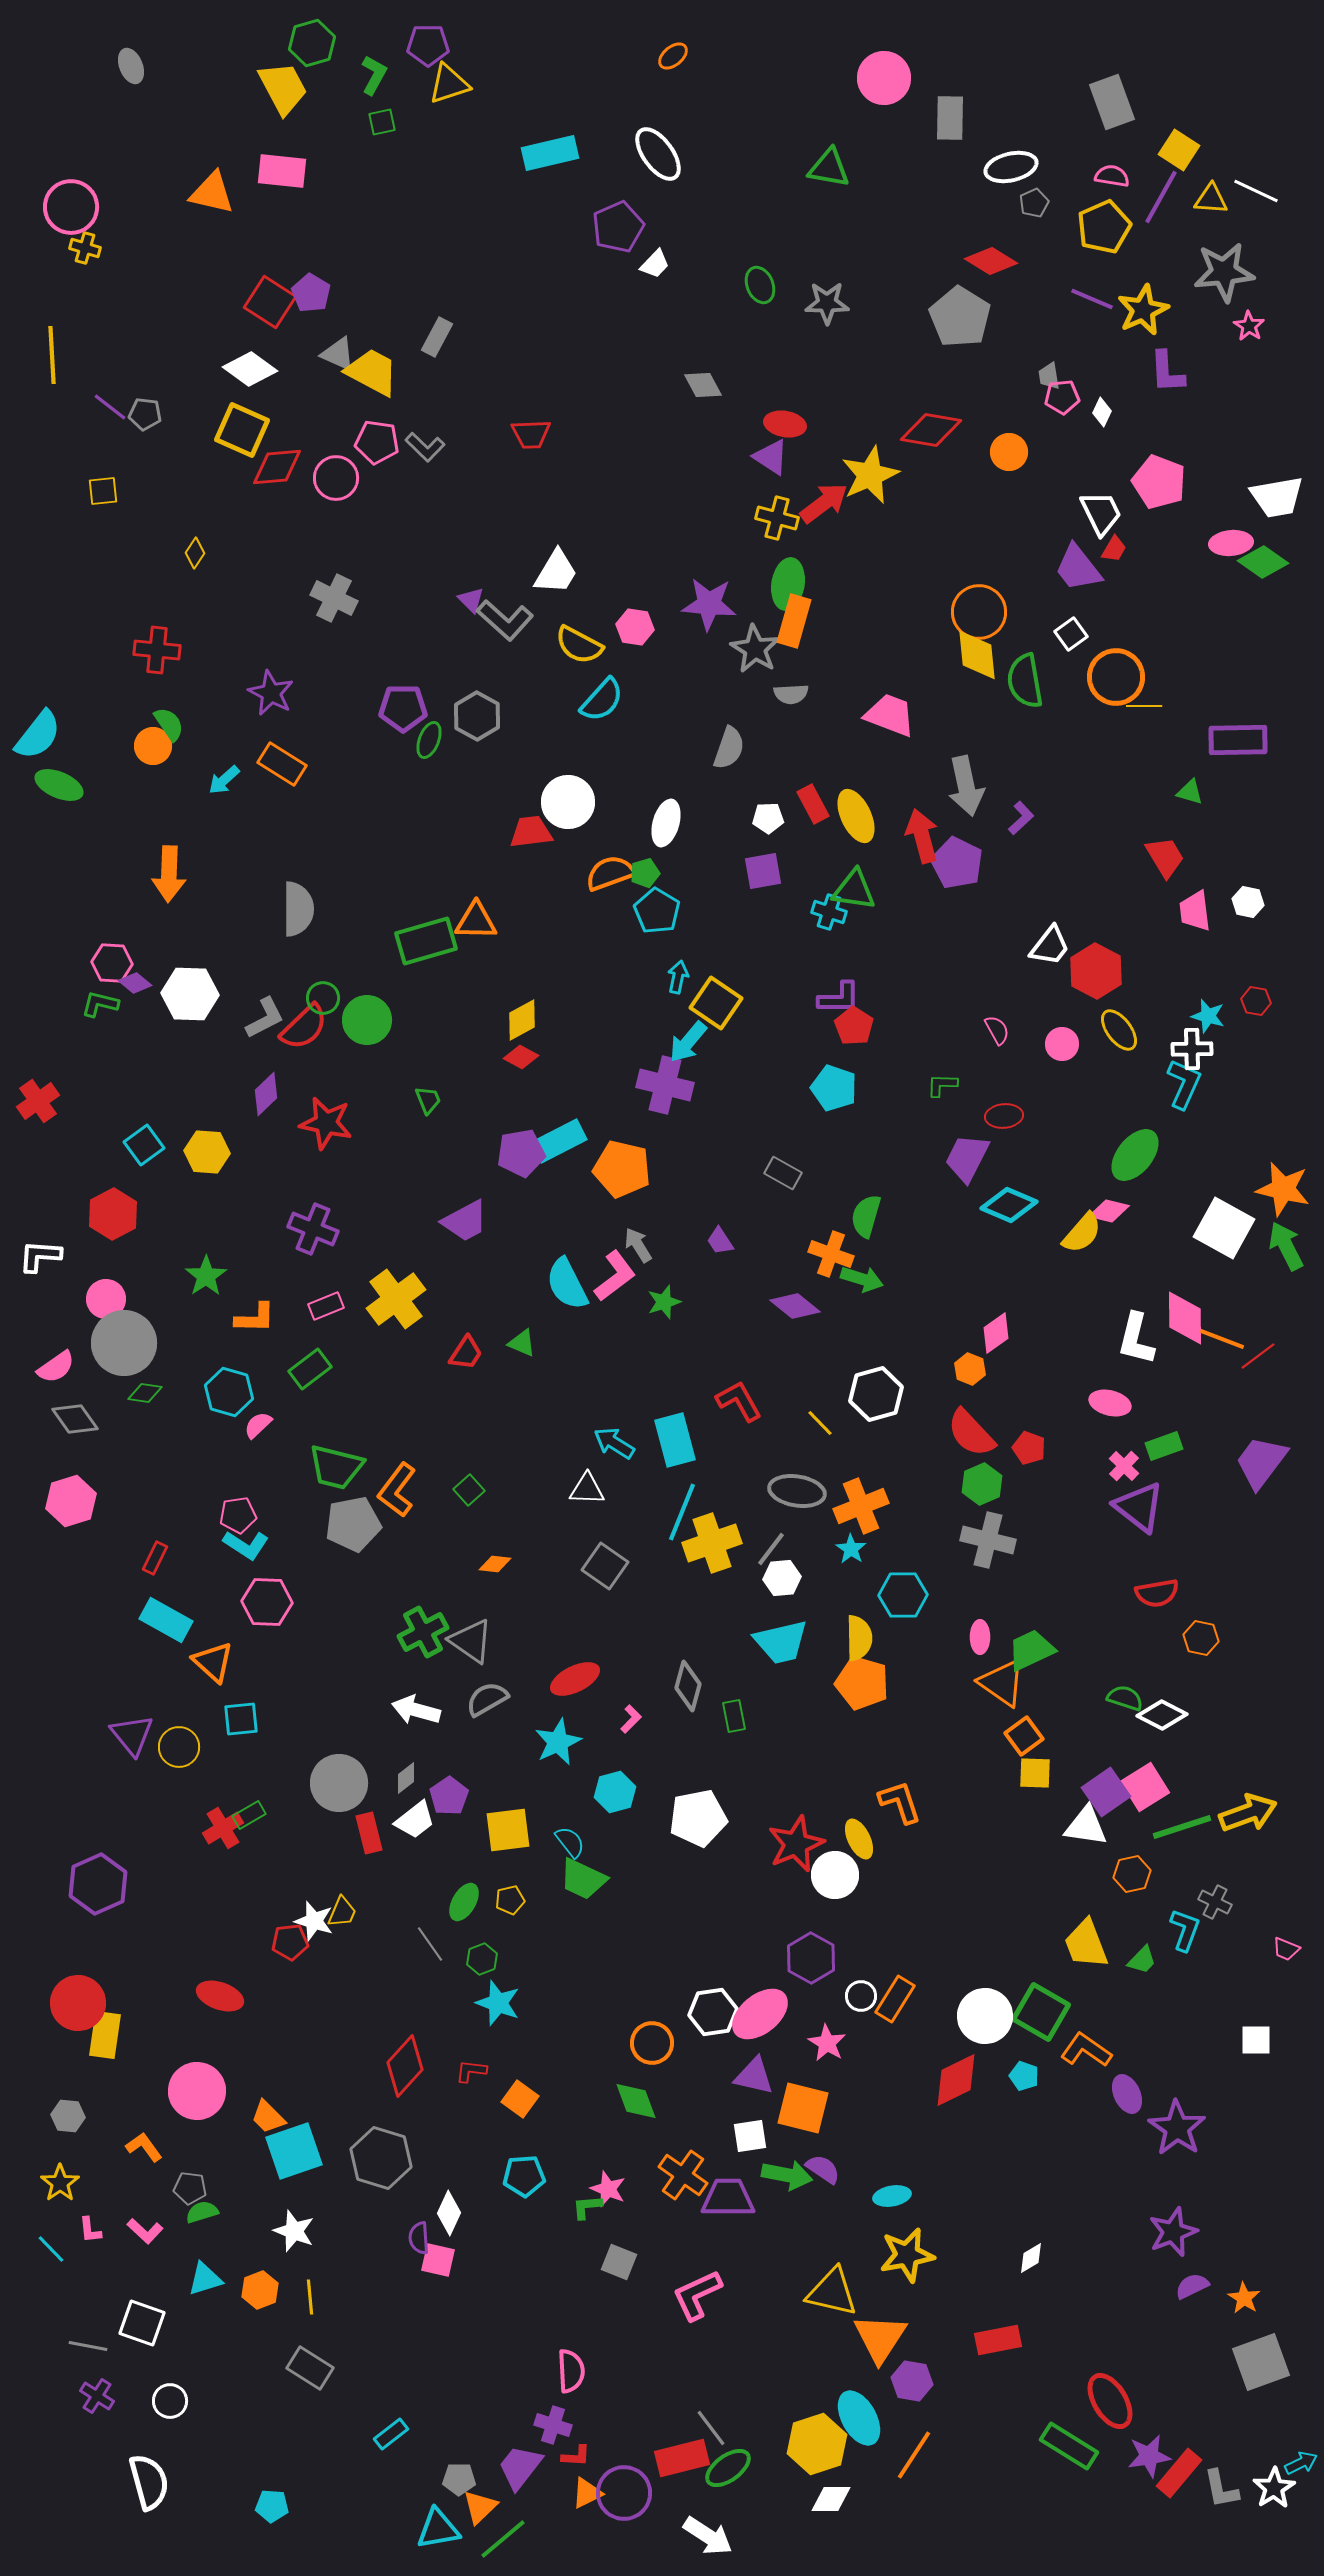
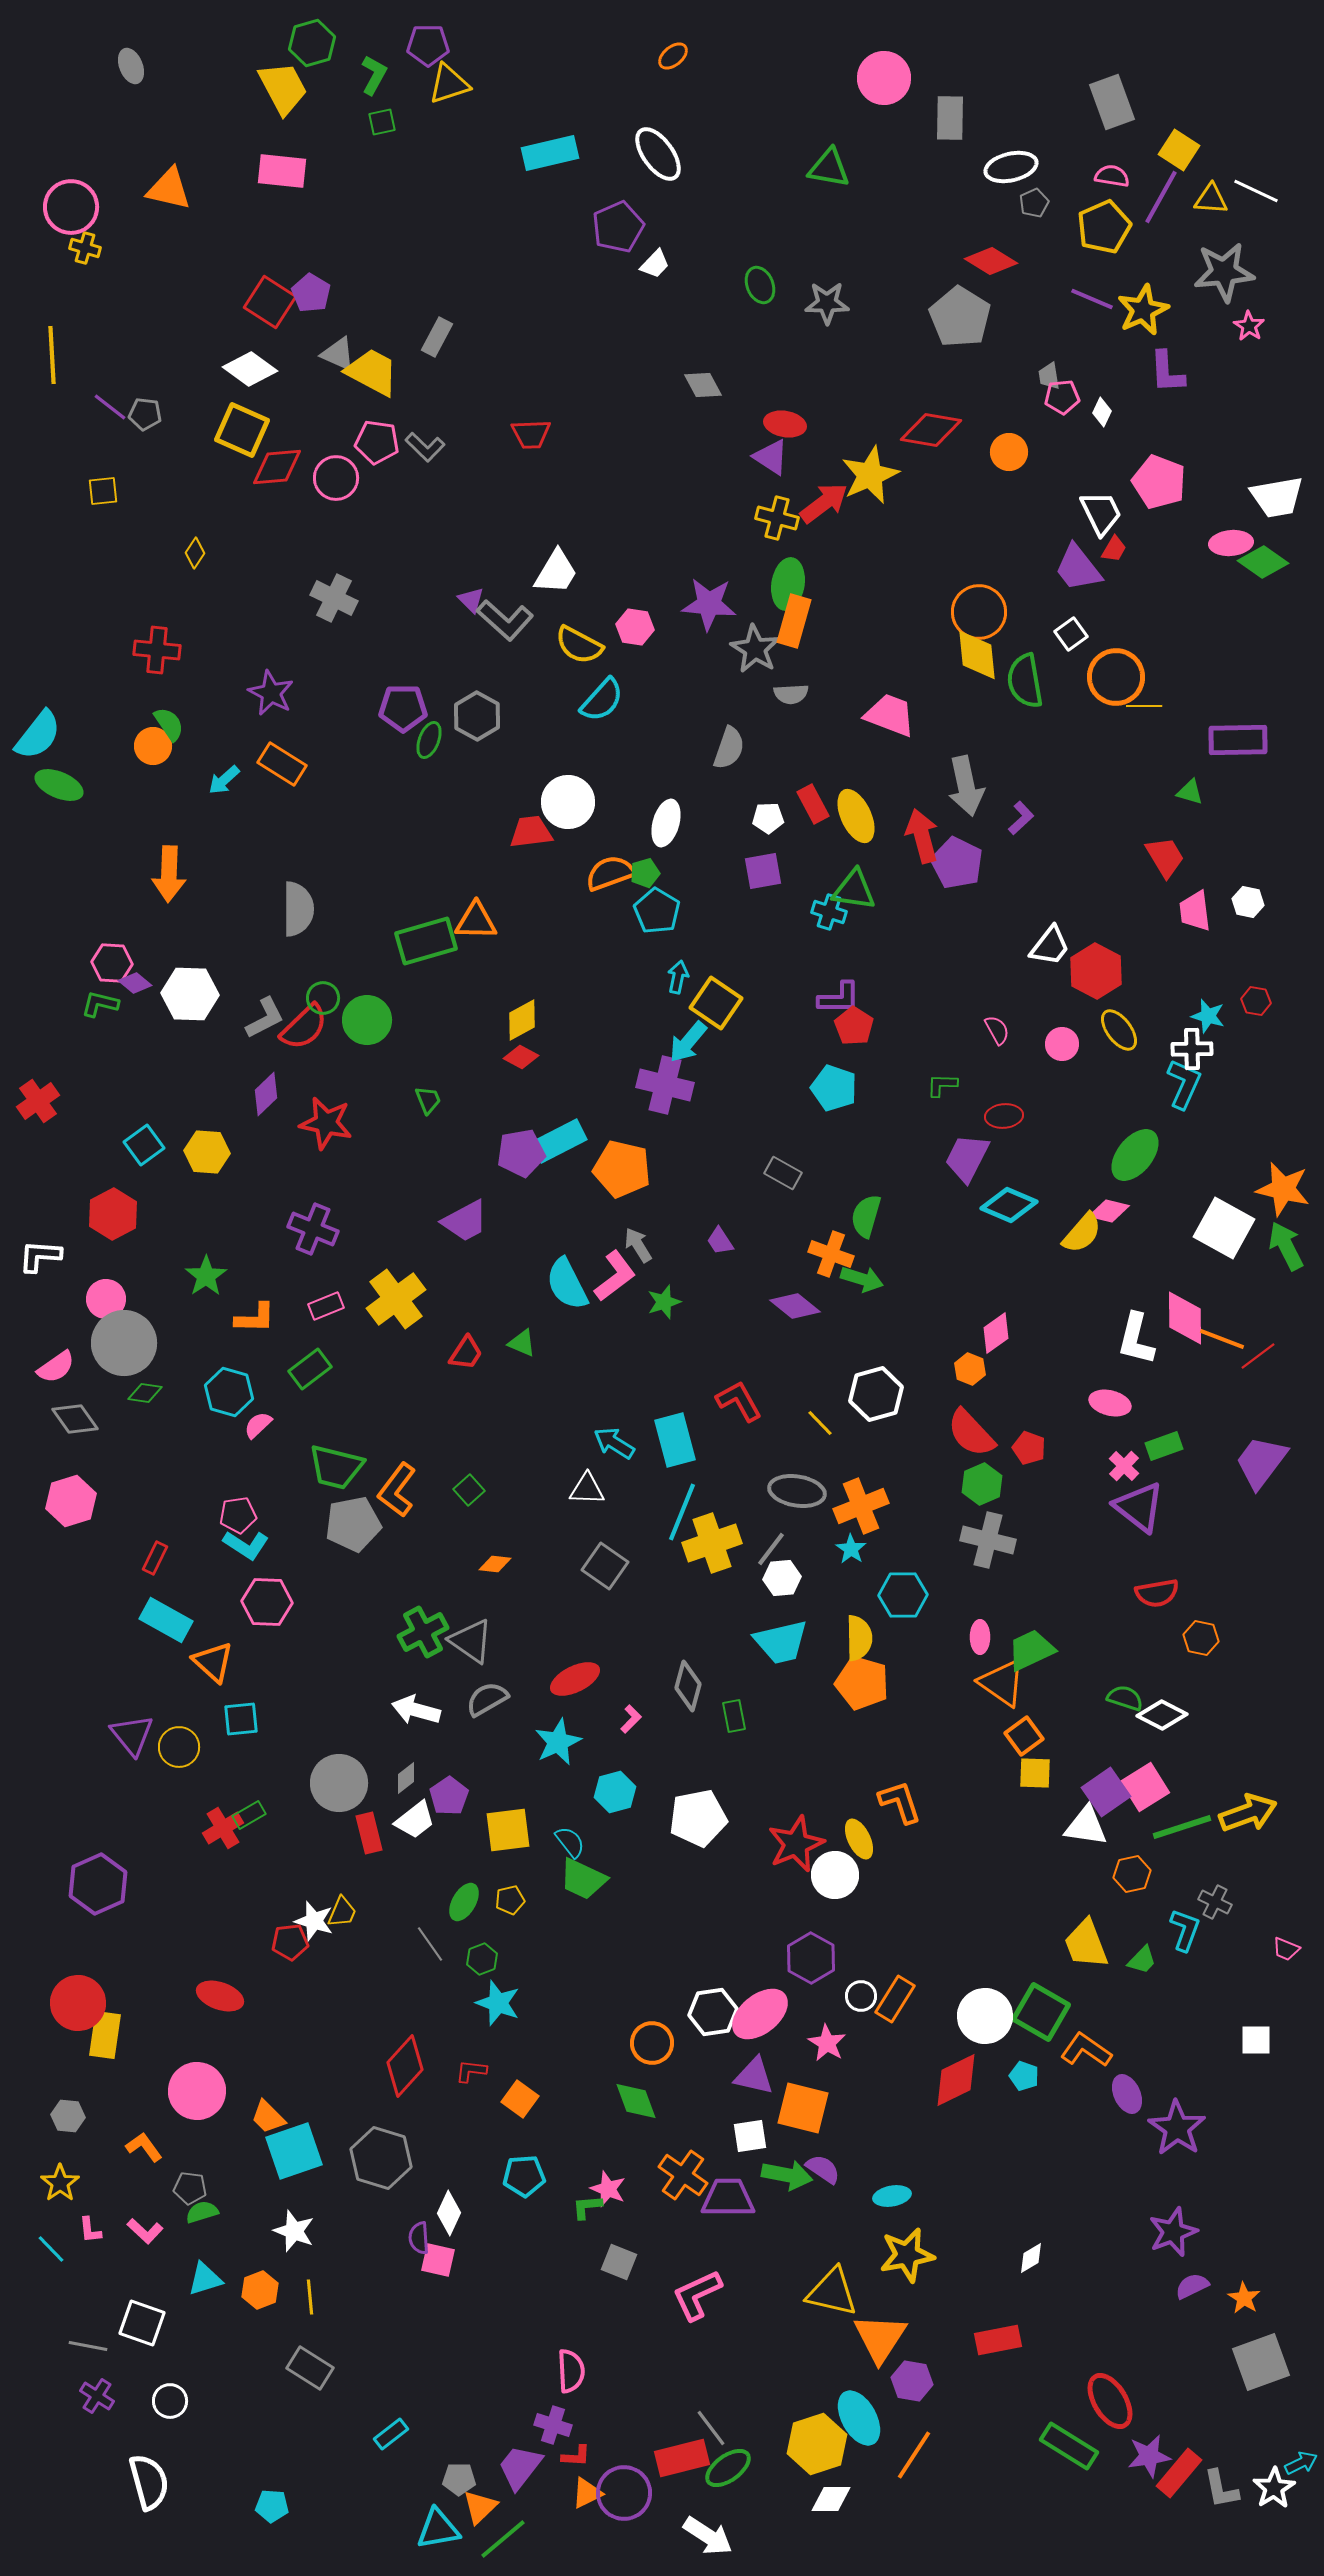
orange triangle at (212, 193): moved 43 px left, 4 px up
